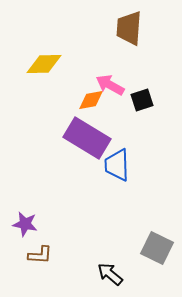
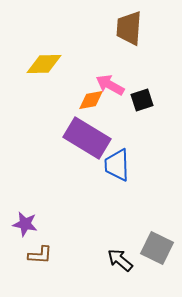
black arrow: moved 10 px right, 14 px up
